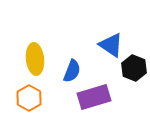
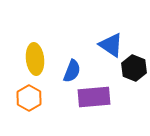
purple rectangle: rotated 12 degrees clockwise
